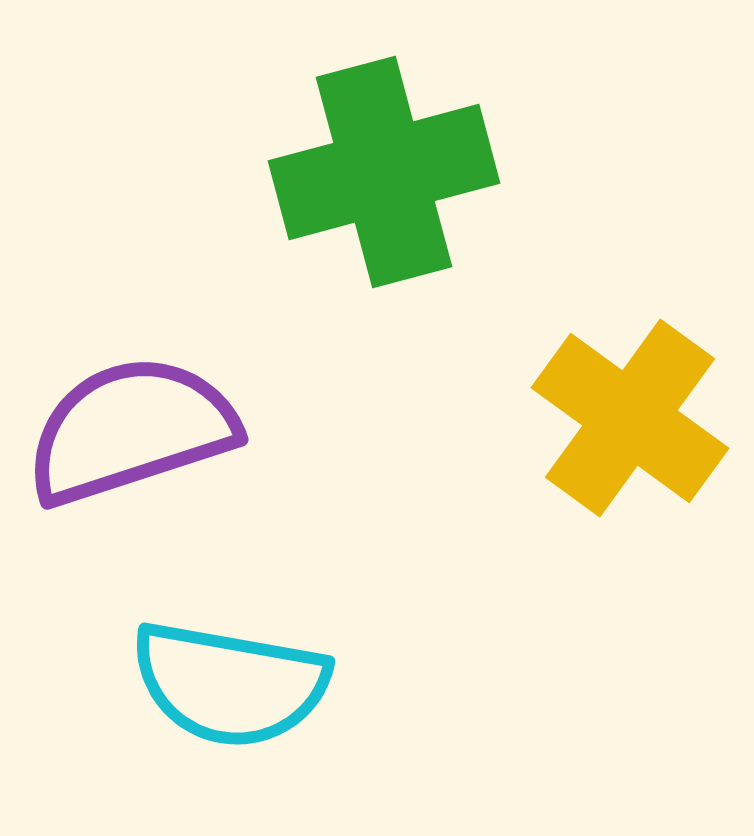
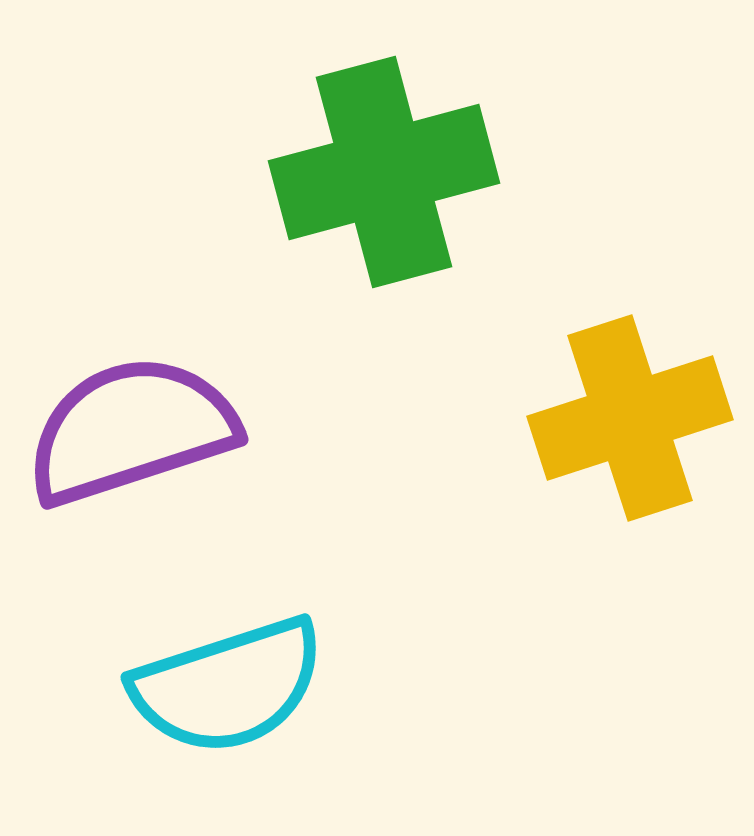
yellow cross: rotated 36 degrees clockwise
cyan semicircle: moved 2 px left, 2 px down; rotated 28 degrees counterclockwise
